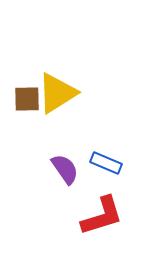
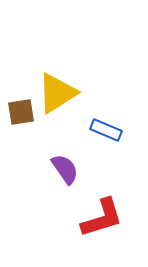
brown square: moved 6 px left, 13 px down; rotated 8 degrees counterclockwise
blue rectangle: moved 33 px up
red L-shape: moved 2 px down
